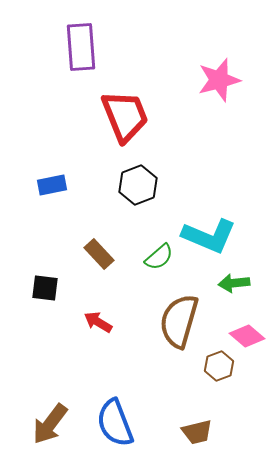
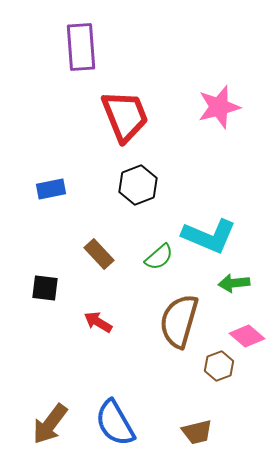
pink star: moved 27 px down
blue rectangle: moved 1 px left, 4 px down
blue semicircle: rotated 9 degrees counterclockwise
